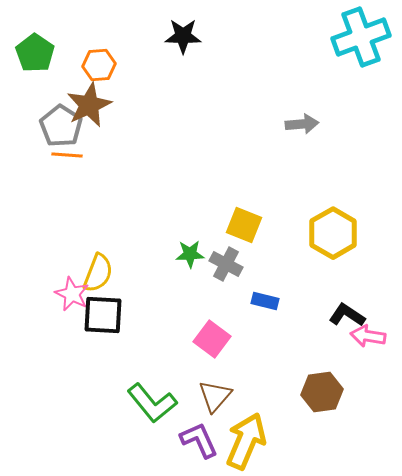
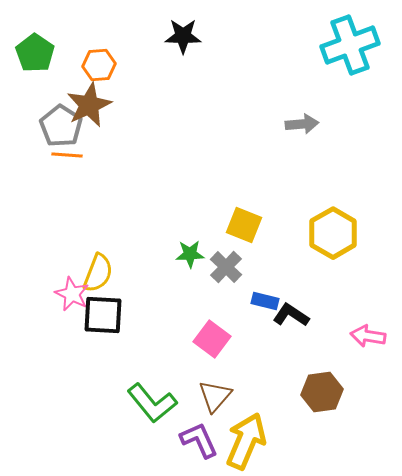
cyan cross: moved 11 px left, 8 px down
gray cross: moved 3 px down; rotated 16 degrees clockwise
black L-shape: moved 56 px left
